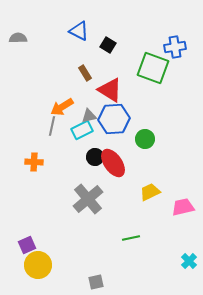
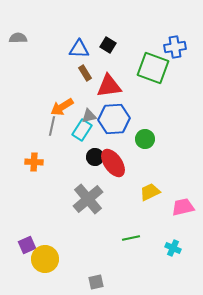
blue triangle: moved 18 px down; rotated 25 degrees counterclockwise
red triangle: moved 1 px left, 4 px up; rotated 40 degrees counterclockwise
cyan rectangle: rotated 30 degrees counterclockwise
cyan cross: moved 16 px left, 13 px up; rotated 21 degrees counterclockwise
yellow circle: moved 7 px right, 6 px up
